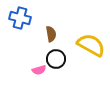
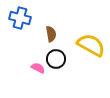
pink semicircle: moved 1 px left, 2 px up; rotated 136 degrees counterclockwise
